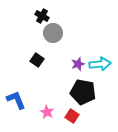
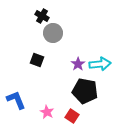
black square: rotated 16 degrees counterclockwise
purple star: rotated 16 degrees counterclockwise
black pentagon: moved 2 px right, 1 px up
